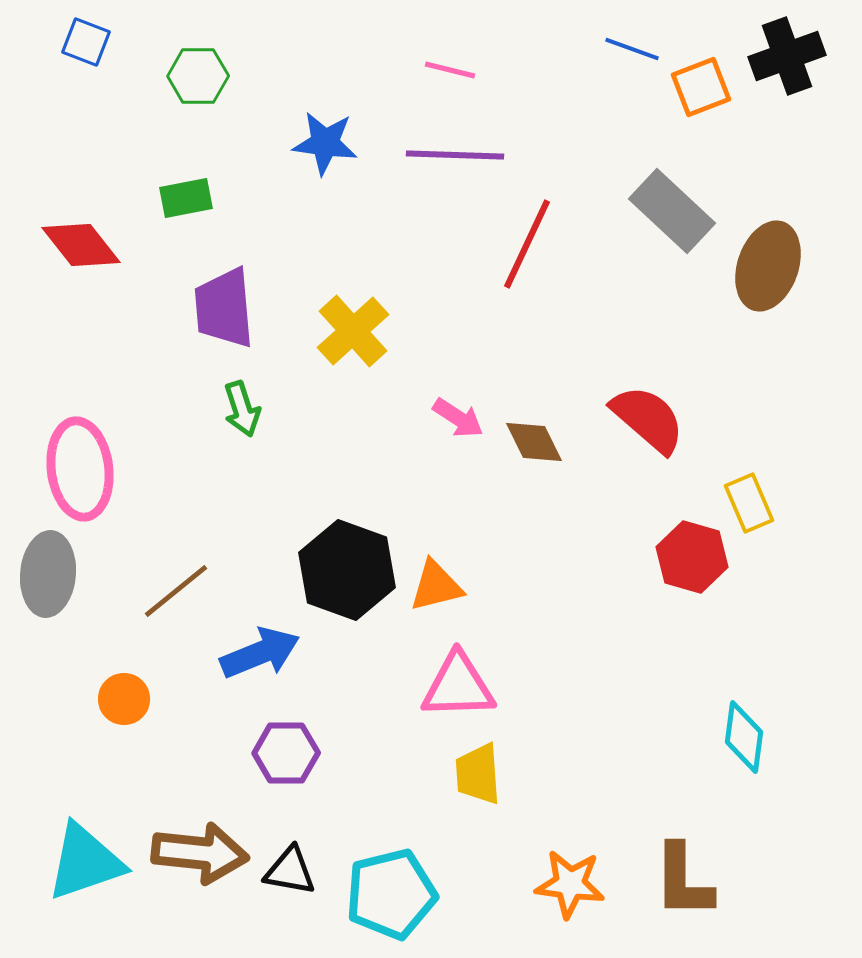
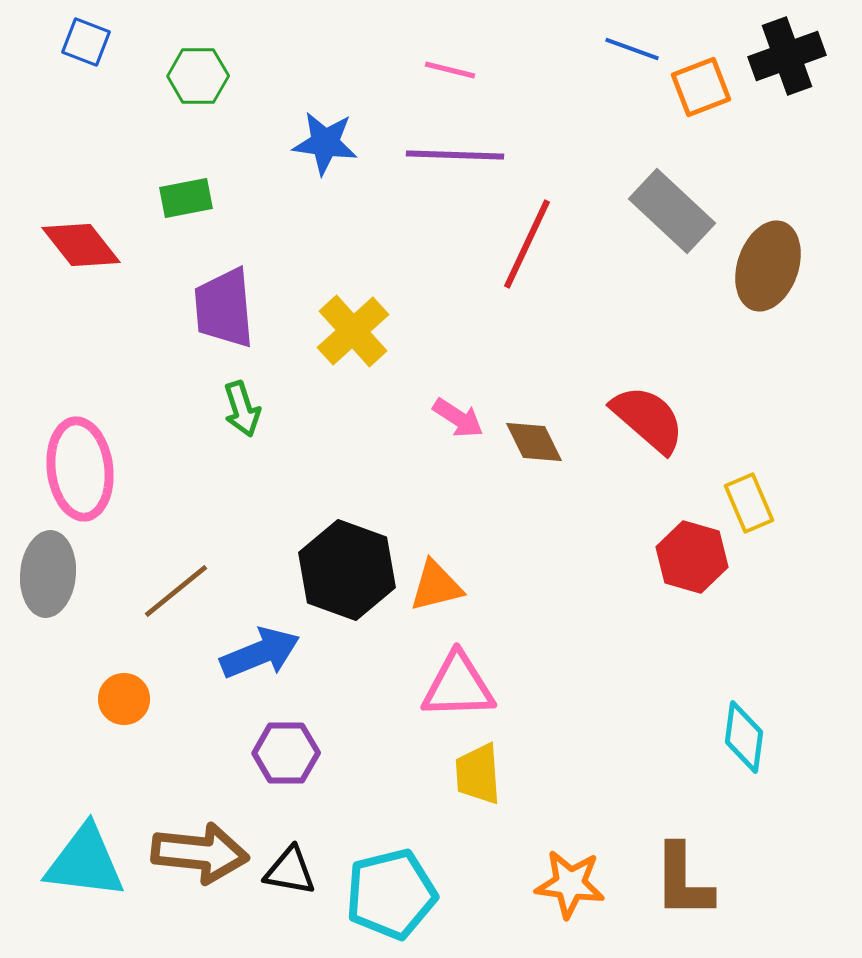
cyan triangle: rotated 26 degrees clockwise
